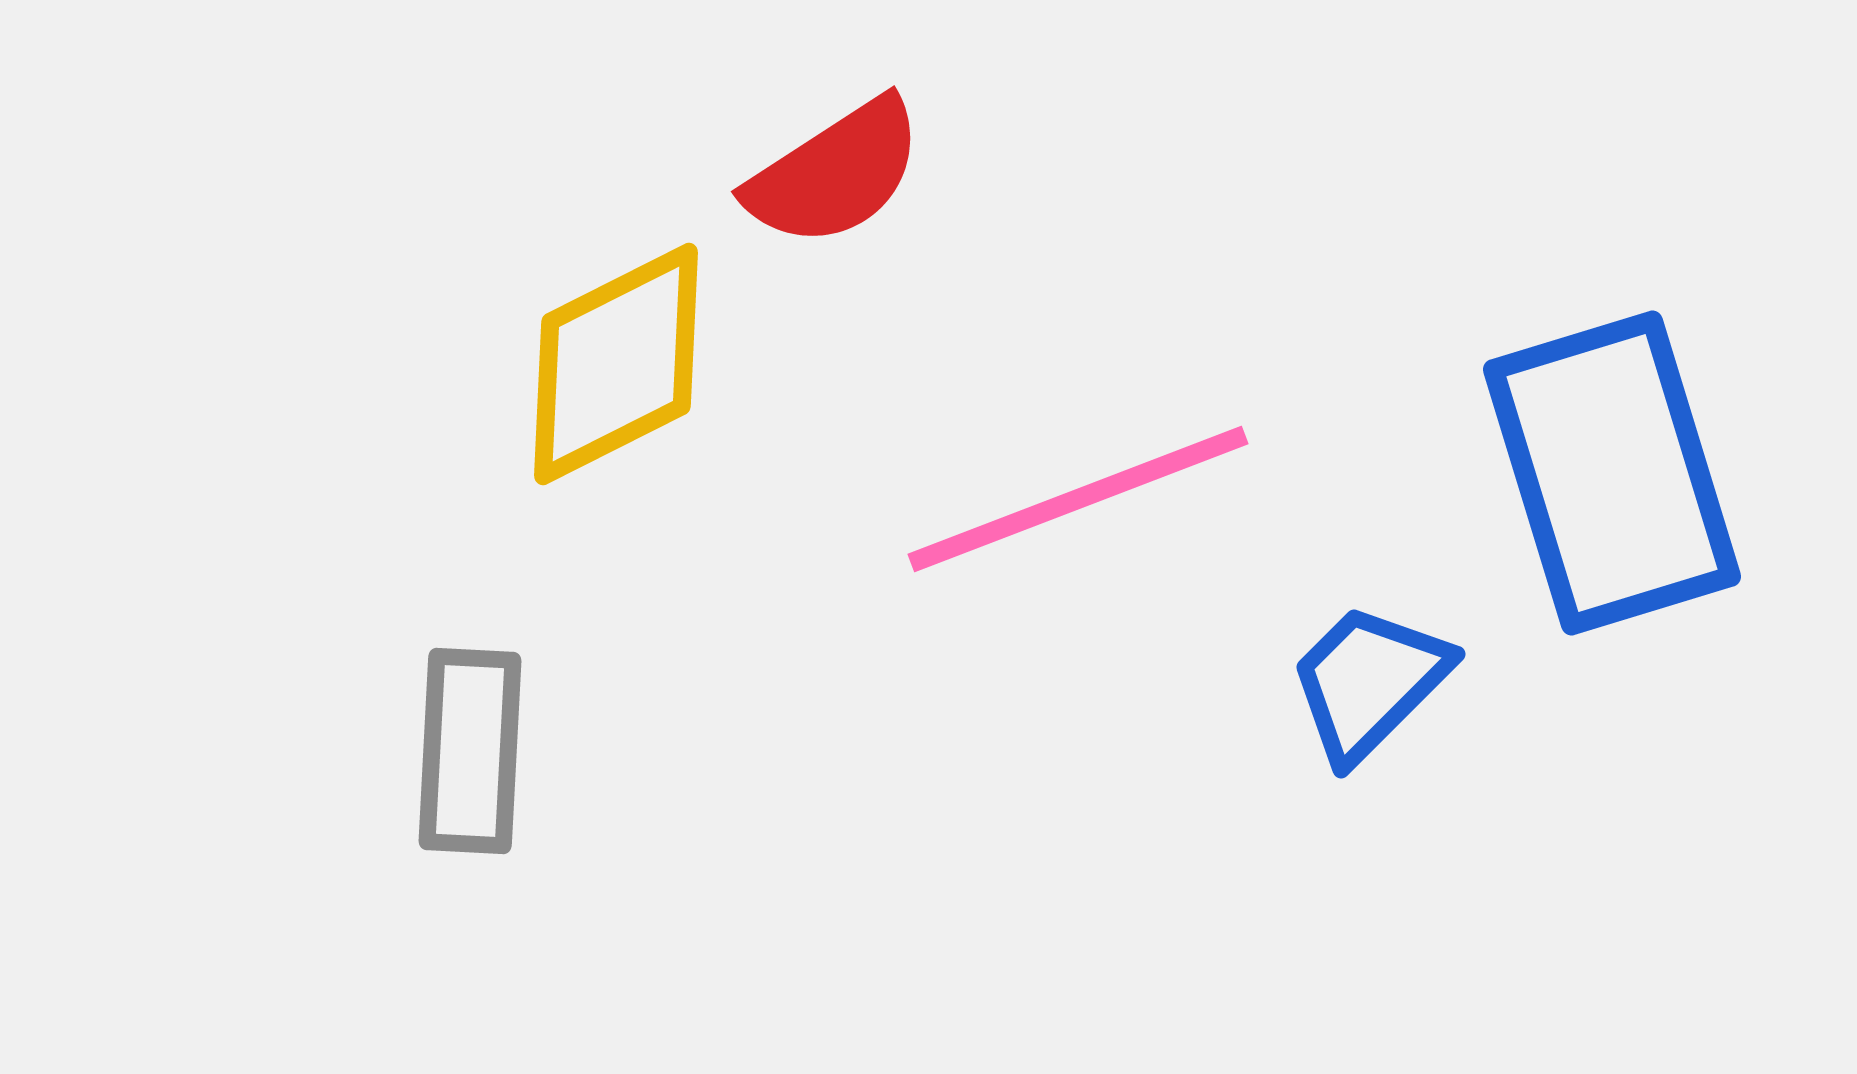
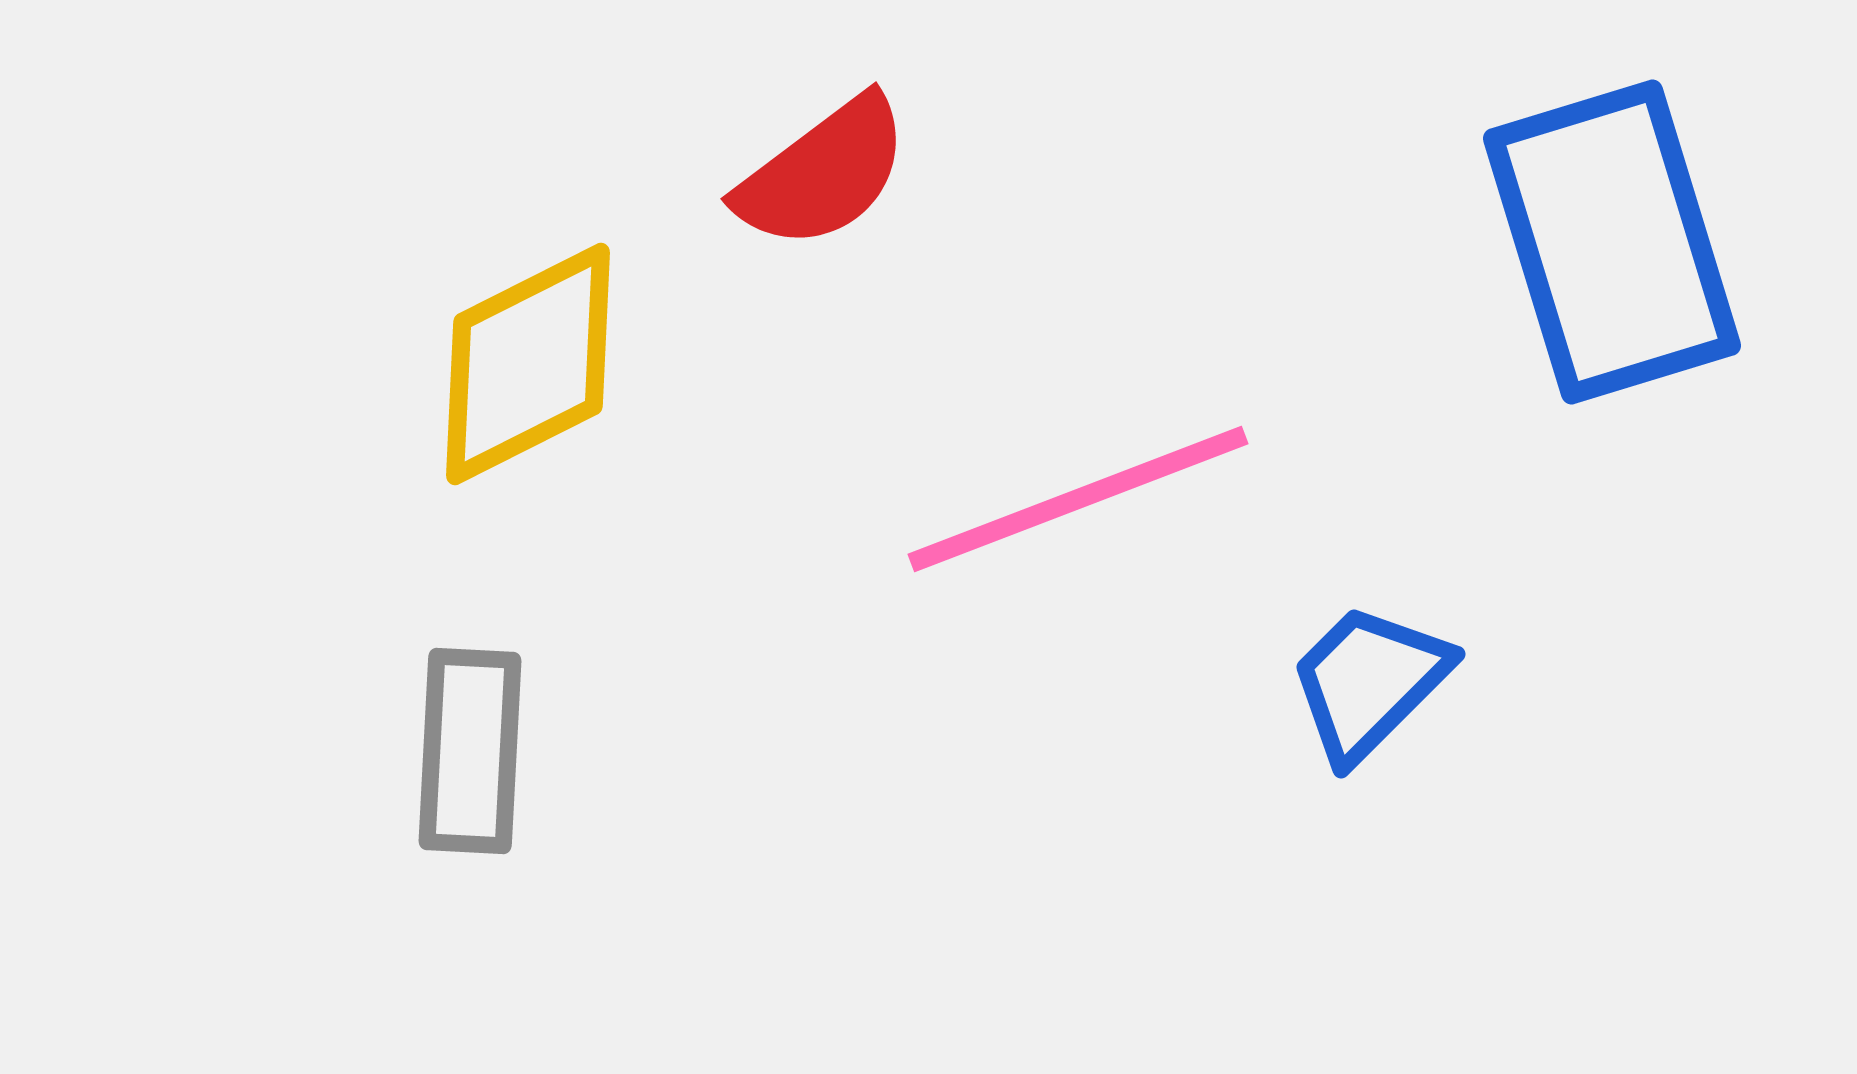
red semicircle: moved 12 px left; rotated 4 degrees counterclockwise
yellow diamond: moved 88 px left
blue rectangle: moved 231 px up
